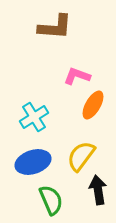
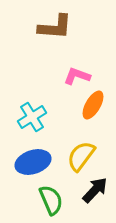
cyan cross: moved 2 px left
black arrow: moved 3 px left; rotated 52 degrees clockwise
